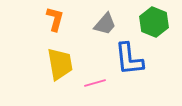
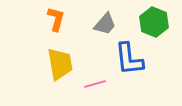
orange L-shape: moved 1 px right
pink line: moved 1 px down
